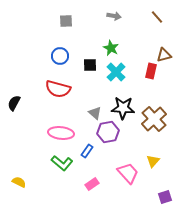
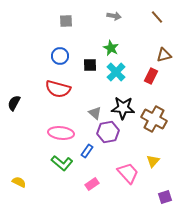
red rectangle: moved 5 px down; rotated 14 degrees clockwise
brown cross: rotated 20 degrees counterclockwise
